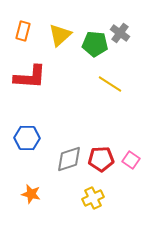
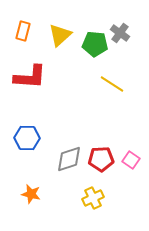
yellow line: moved 2 px right
